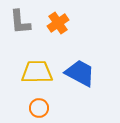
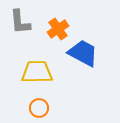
orange cross: moved 6 px down
blue trapezoid: moved 3 px right, 20 px up
